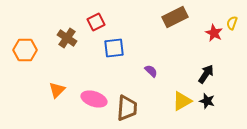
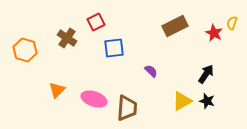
brown rectangle: moved 9 px down
orange hexagon: rotated 15 degrees clockwise
